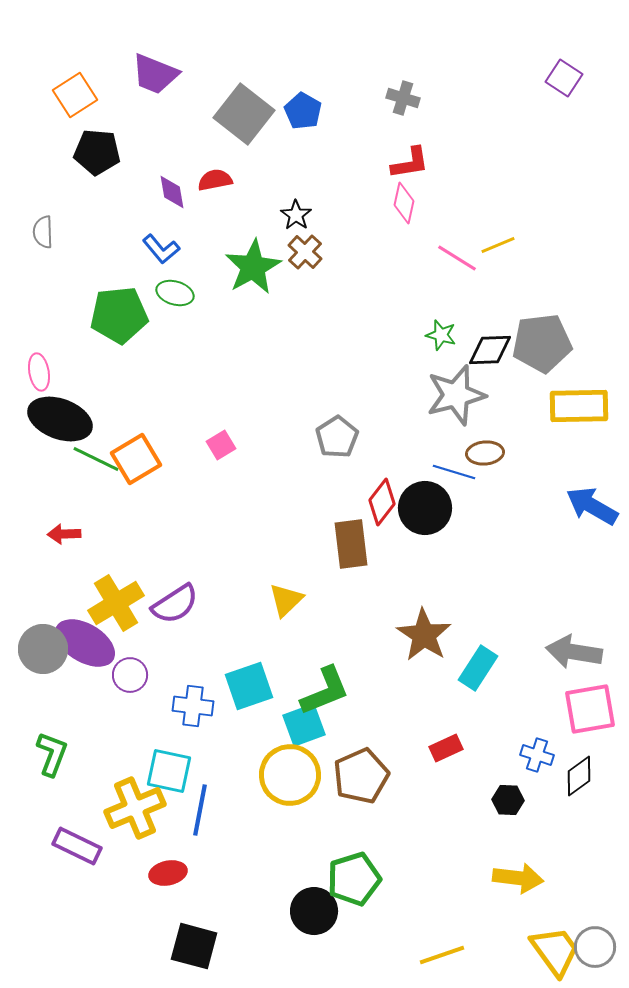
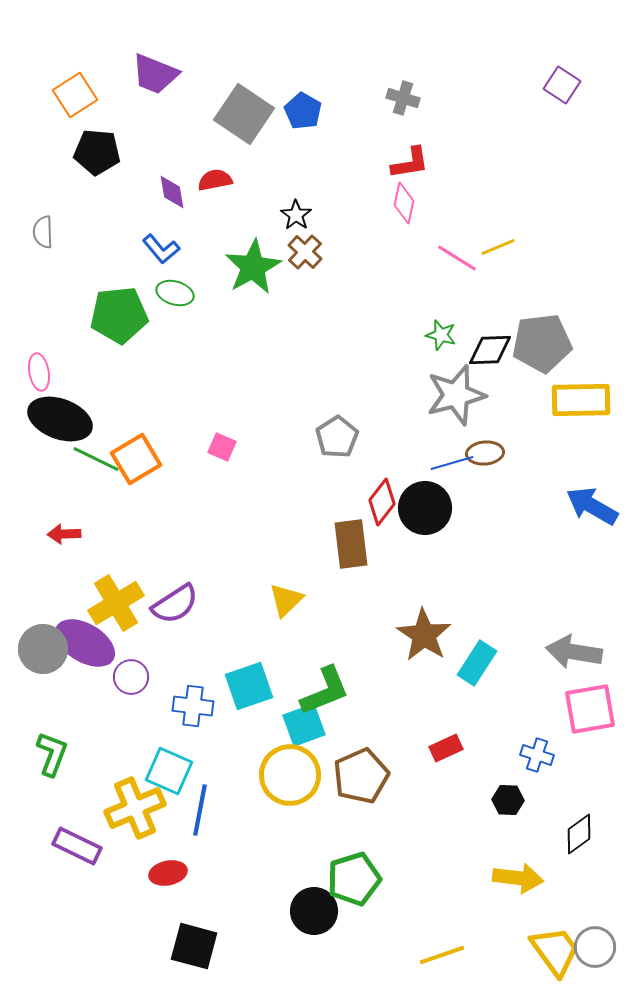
purple square at (564, 78): moved 2 px left, 7 px down
gray square at (244, 114): rotated 4 degrees counterclockwise
yellow line at (498, 245): moved 2 px down
yellow rectangle at (579, 406): moved 2 px right, 6 px up
pink square at (221, 445): moved 1 px right, 2 px down; rotated 36 degrees counterclockwise
blue line at (454, 472): moved 2 px left, 9 px up; rotated 33 degrees counterclockwise
cyan rectangle at (478, 668): moved 1 px left, 5 px up
purple circle at (130, 675): moved 1 px right, 2 px down
cyan square at (169, 771): rotated 12 degrees clockwise
black diamond at (579, 776): moved 58 px down
